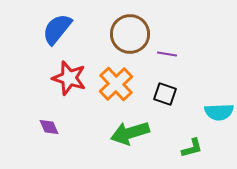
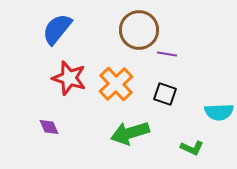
brown circle: moved 9 px right, 4 px up
green L-shape: rotated 40 degrees clockwise
